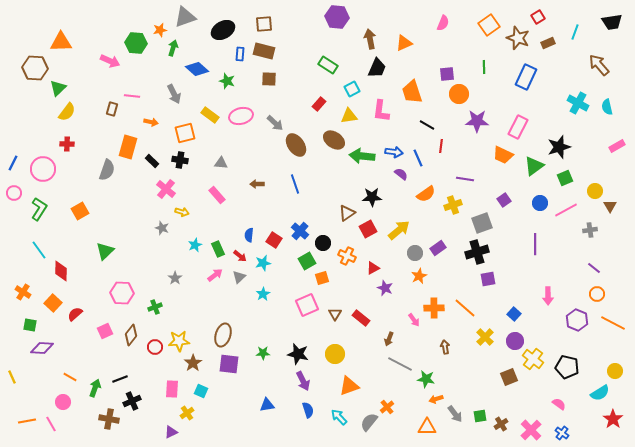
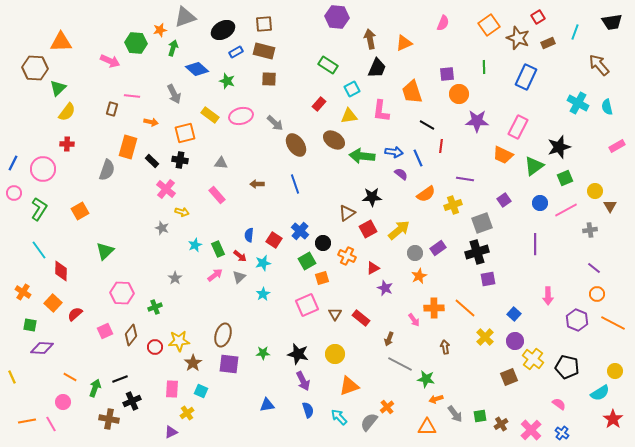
blue rectangle at (240, 54): moved 4 px left, 2 px up; rotated 56 degrees clockwise
